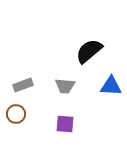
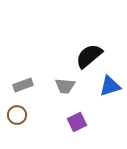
black semicircle: moved 5 px down
blue triangle: moved 1 px left; rotated 20 degrees counterclockwise
brown circle: moved 1 px right, 1 px down
purple square: moved 12 px right, 2 px up; rotated 30 degrees counterclockwise
